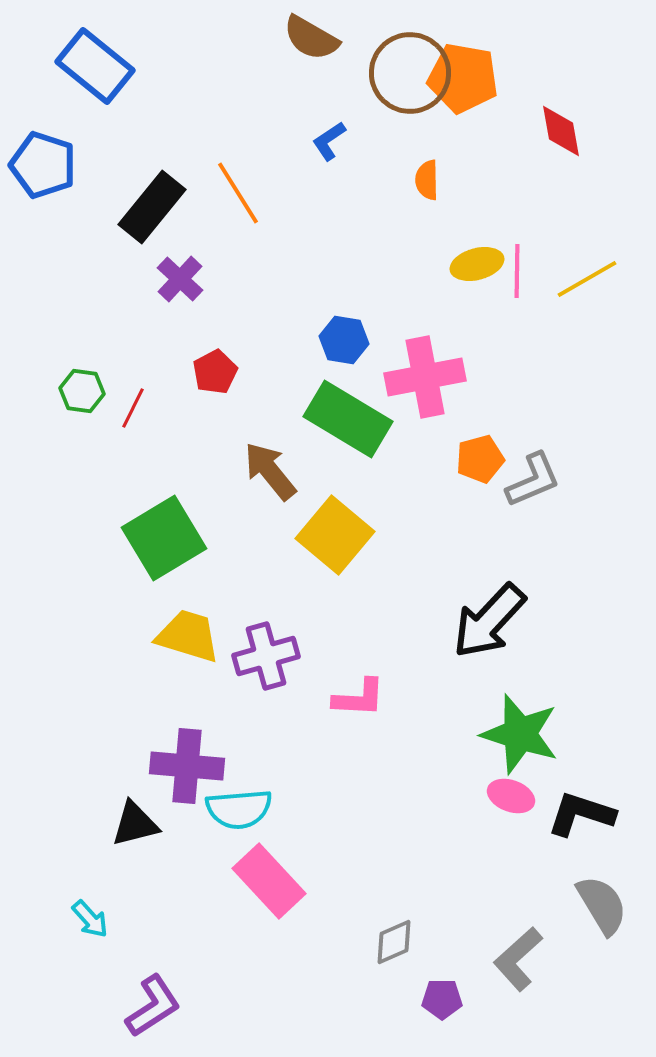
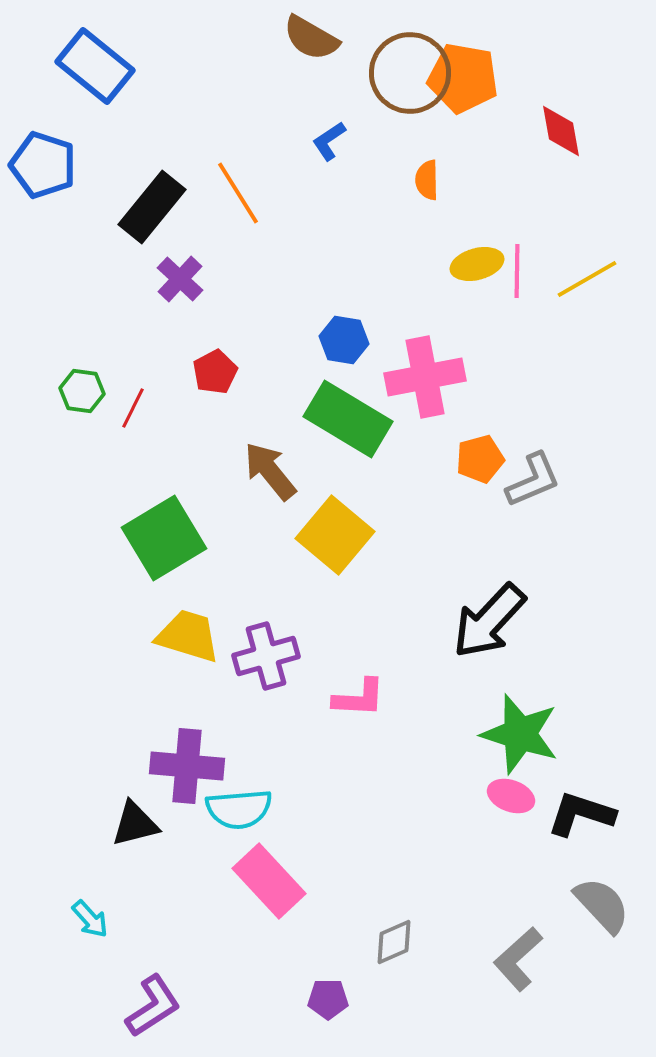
gray semicircle at (602, 905): rotated 12 degrees counterclockwise
purple pentagon at (442, 999): moved 114 px left
